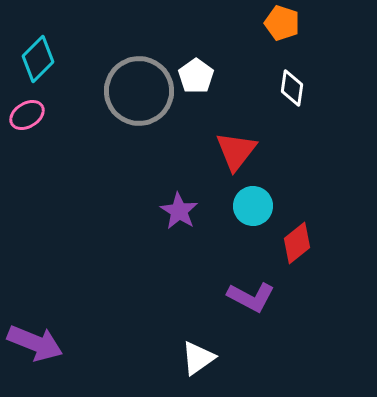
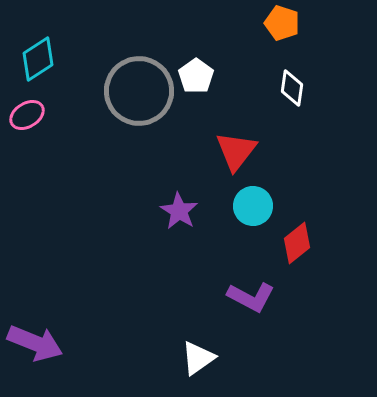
cyan diamond: rotated 12 degrees clockwise
